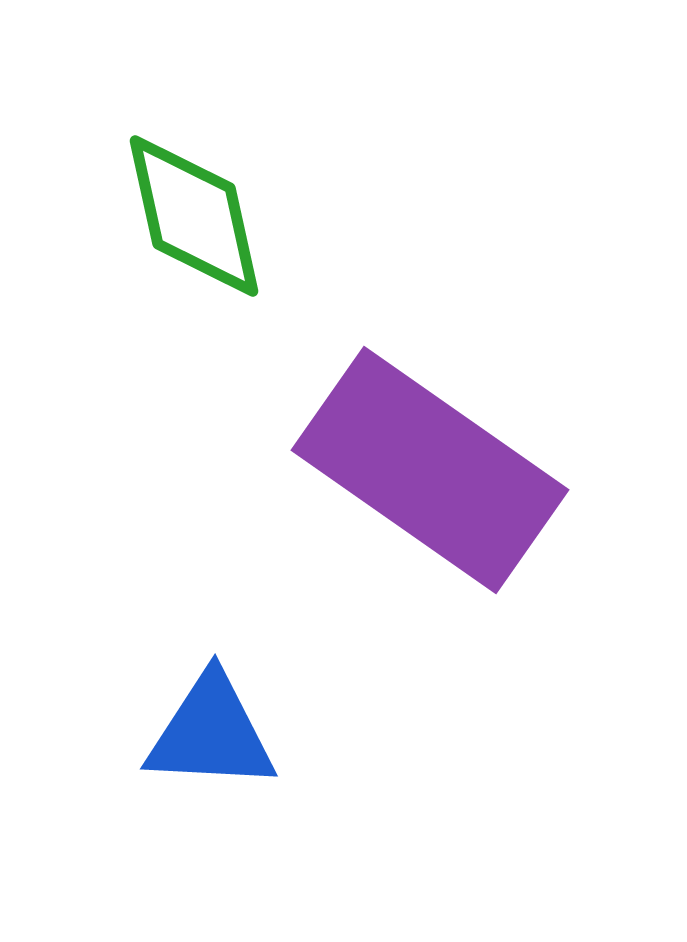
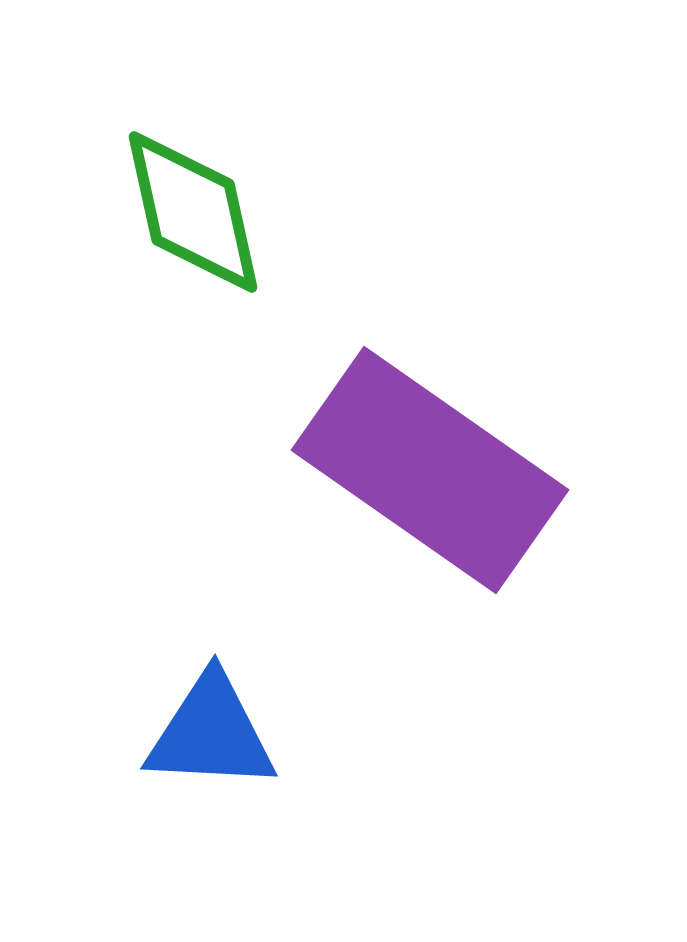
green diamond: moved 1 px left, 4 px up
